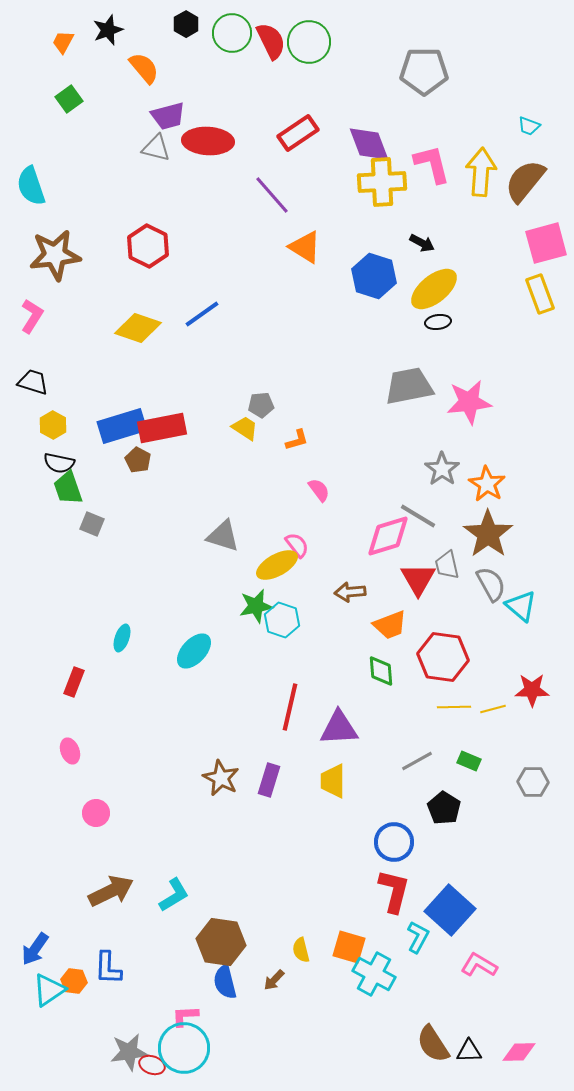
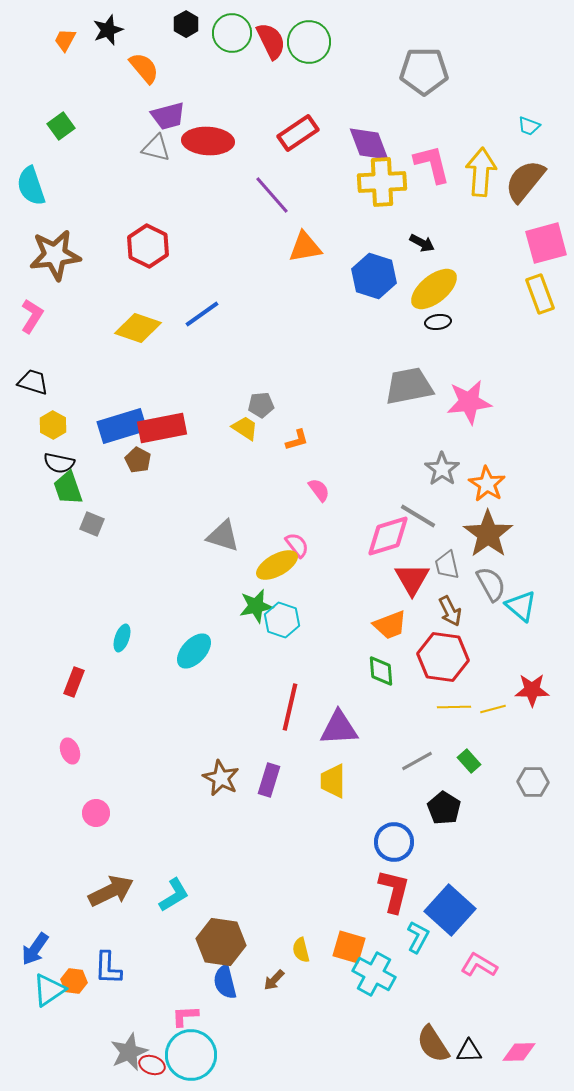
orange trapezoid at (63, 42): moved 2 px right, 2 px up
green square at (69, 99): moved 8 px left, 27 px down
orange triangle at (305, 247): rotated 42 degrees counterclockwise
red triangle at (418, 579): moved 6 px left
brown arrow at (350, 592): moved 100 px right, 19 px down; rotated 112 degrees counterclockwise
green rectangle at (469, 761): rotated 25 degrees clockwise
cyan circle at (184, 1048): moved 7 px right, 7 px down
gray star at (129, 1052): rotated 15 degrees counterclockwise
